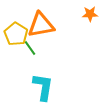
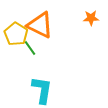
orange star: moved 1 px right, 4 px down
orange triangle: moved 1 px left; rotated 36 degrees clockwise
cyan L-shape: moved 1 px left, 3 px down
